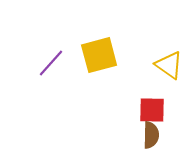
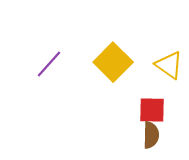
yellow square: moved 14 px right, 7 px down; rotated 30 degrees counterclockwise
purple line: moved 2 px left, 1 px down
